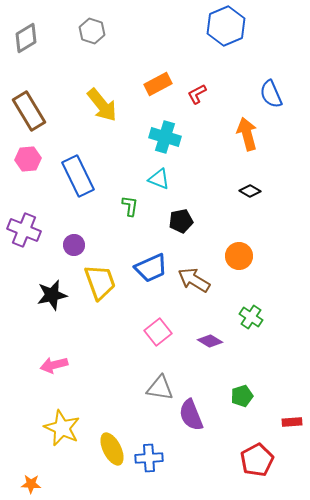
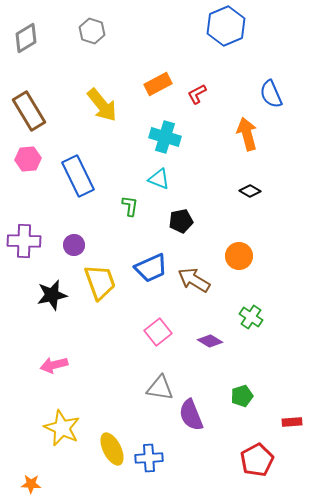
purple cross: moved 11 px down; rotated 20 degrees counterclockwise
